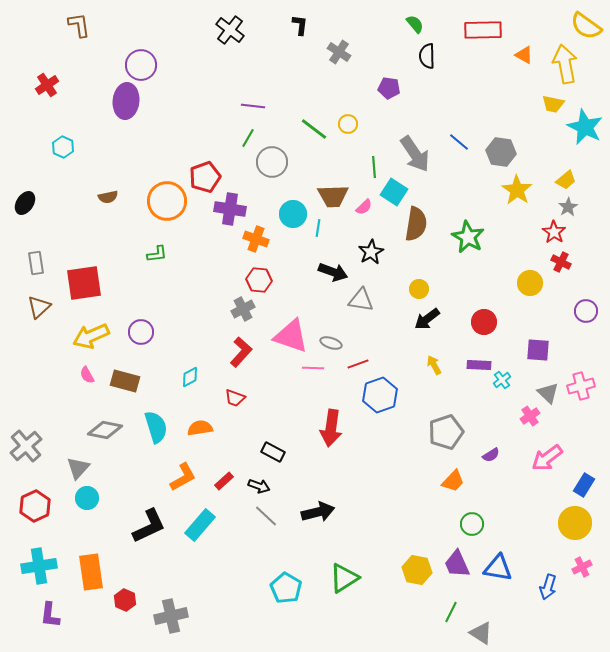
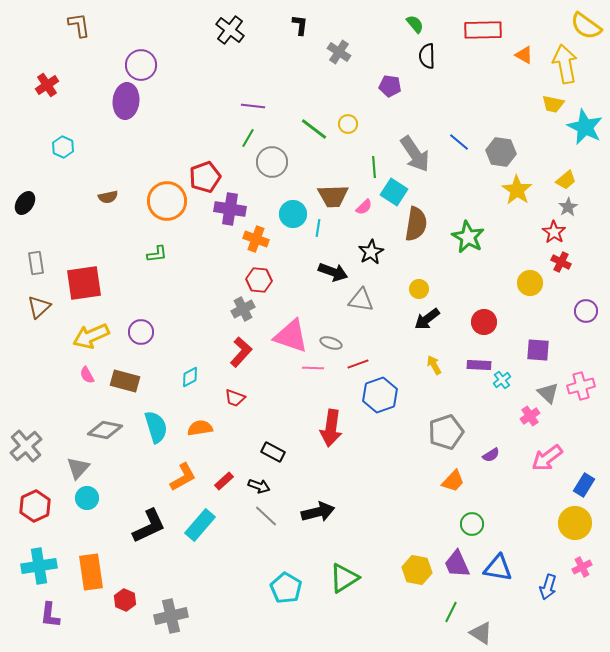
purple pentagon at (389, 88): moved 1 px right, 2 px up
